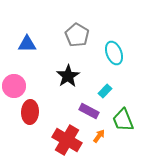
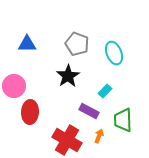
gray pentagon: moved 9 px down; rotated 10 degrees counterclockwise
green trapezoid: rotated 20 degrees clockwise
orange arrow: rotated 16 degrees counterclockwise
